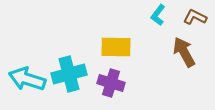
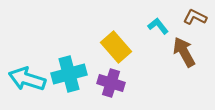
cyan L-shape: moved 11 px down; rotated 105 degrees clockwise
yellow rectangle: rotated 48 degrees clockwise
